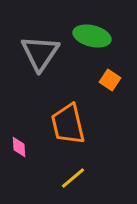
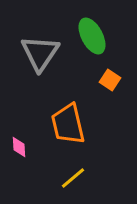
green ellipse: rotated 48 degrees clockwise
